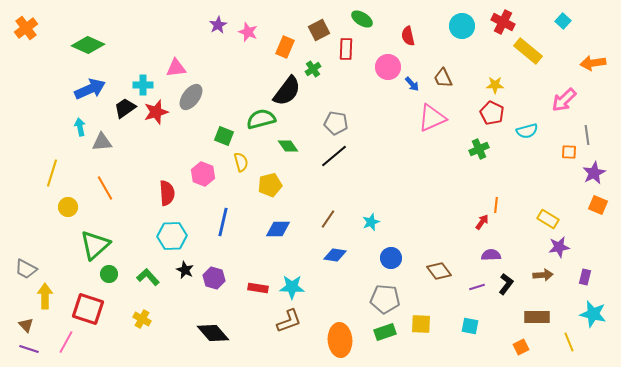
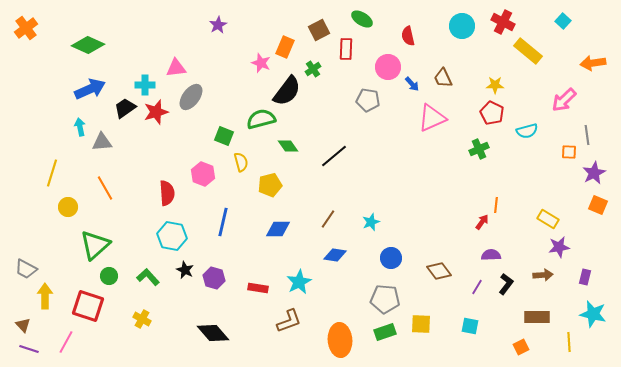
pink star at (248, 32): moved 13 px right, 31 px down
cyan cross at (143, 85): moved 2 px right
gray pentagon at (336, 123): moved 32 px right, 23 px up
cyan hexagon at (172, 236): rotated 12 degrees clockwise
green circle at (109, 274): moved 2 px down
cyan star at (292, 287): moved 7 px right, 5 px up; rotated 30 degrees counterclockwise
purple line at (477, 287): rotated 42 degrees counterclockwise
red square at (88, 309): moved 3 px up
brown triangle at (26, 325): moved 3 px left
yellow line at (569, 342): rotated 18 degrees clockwise
